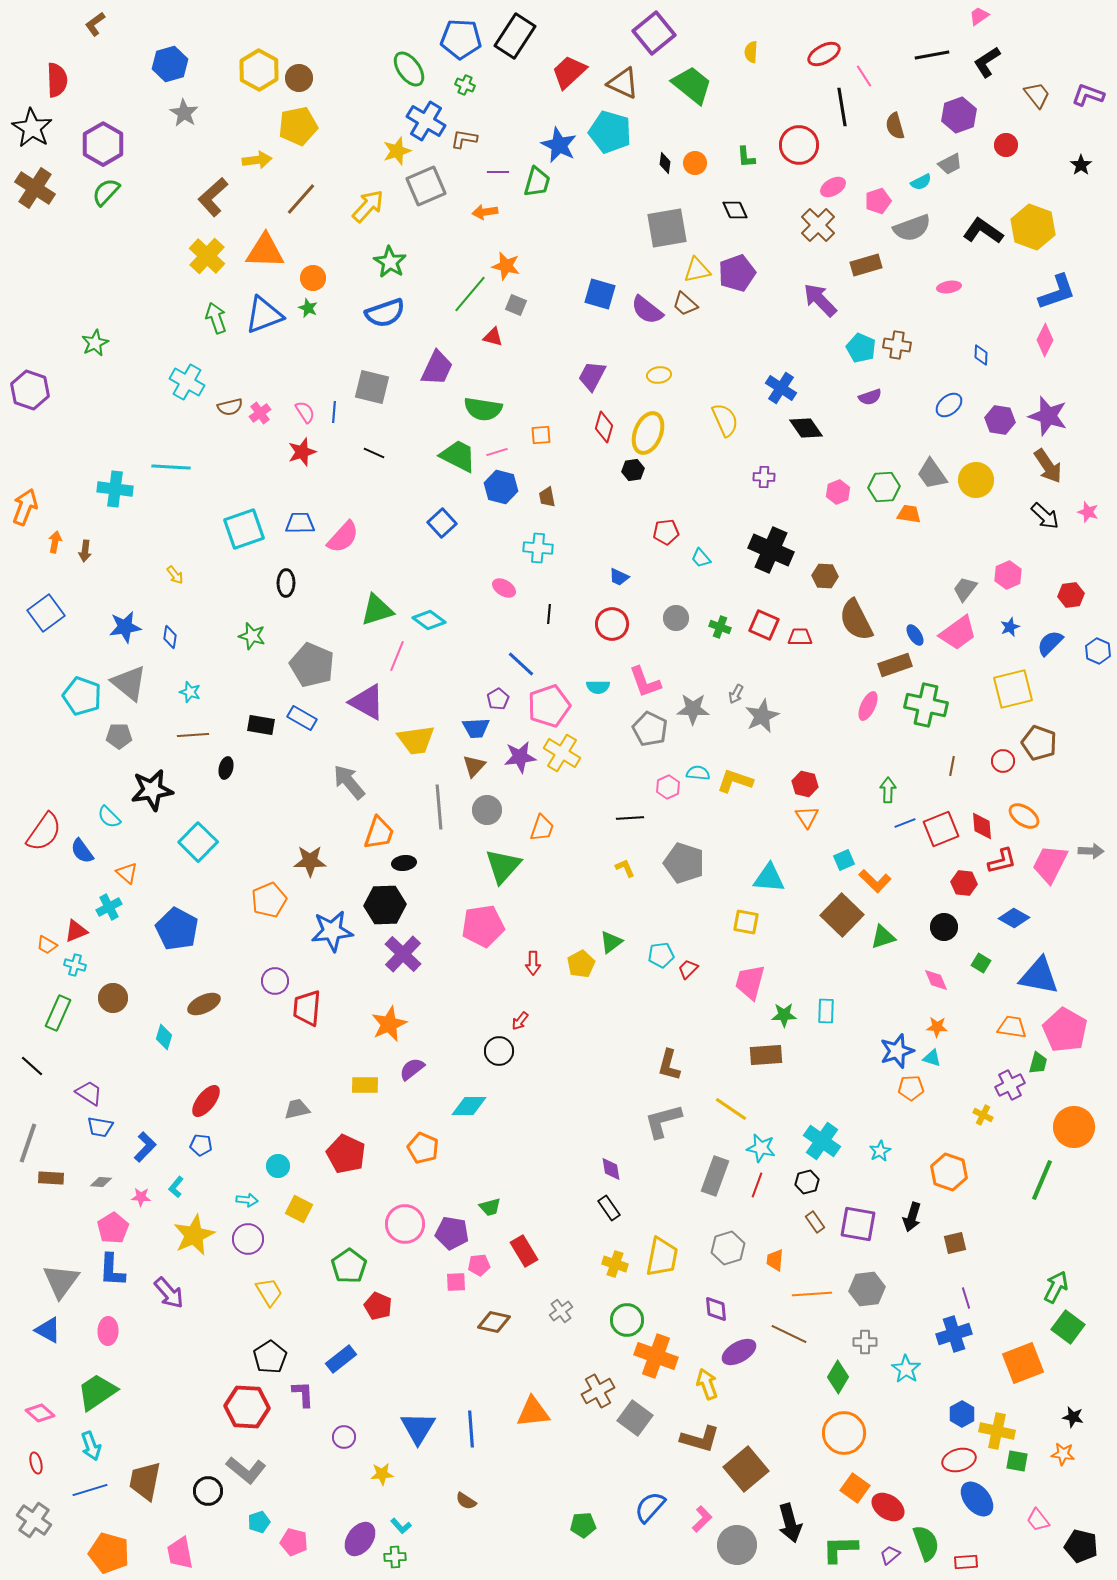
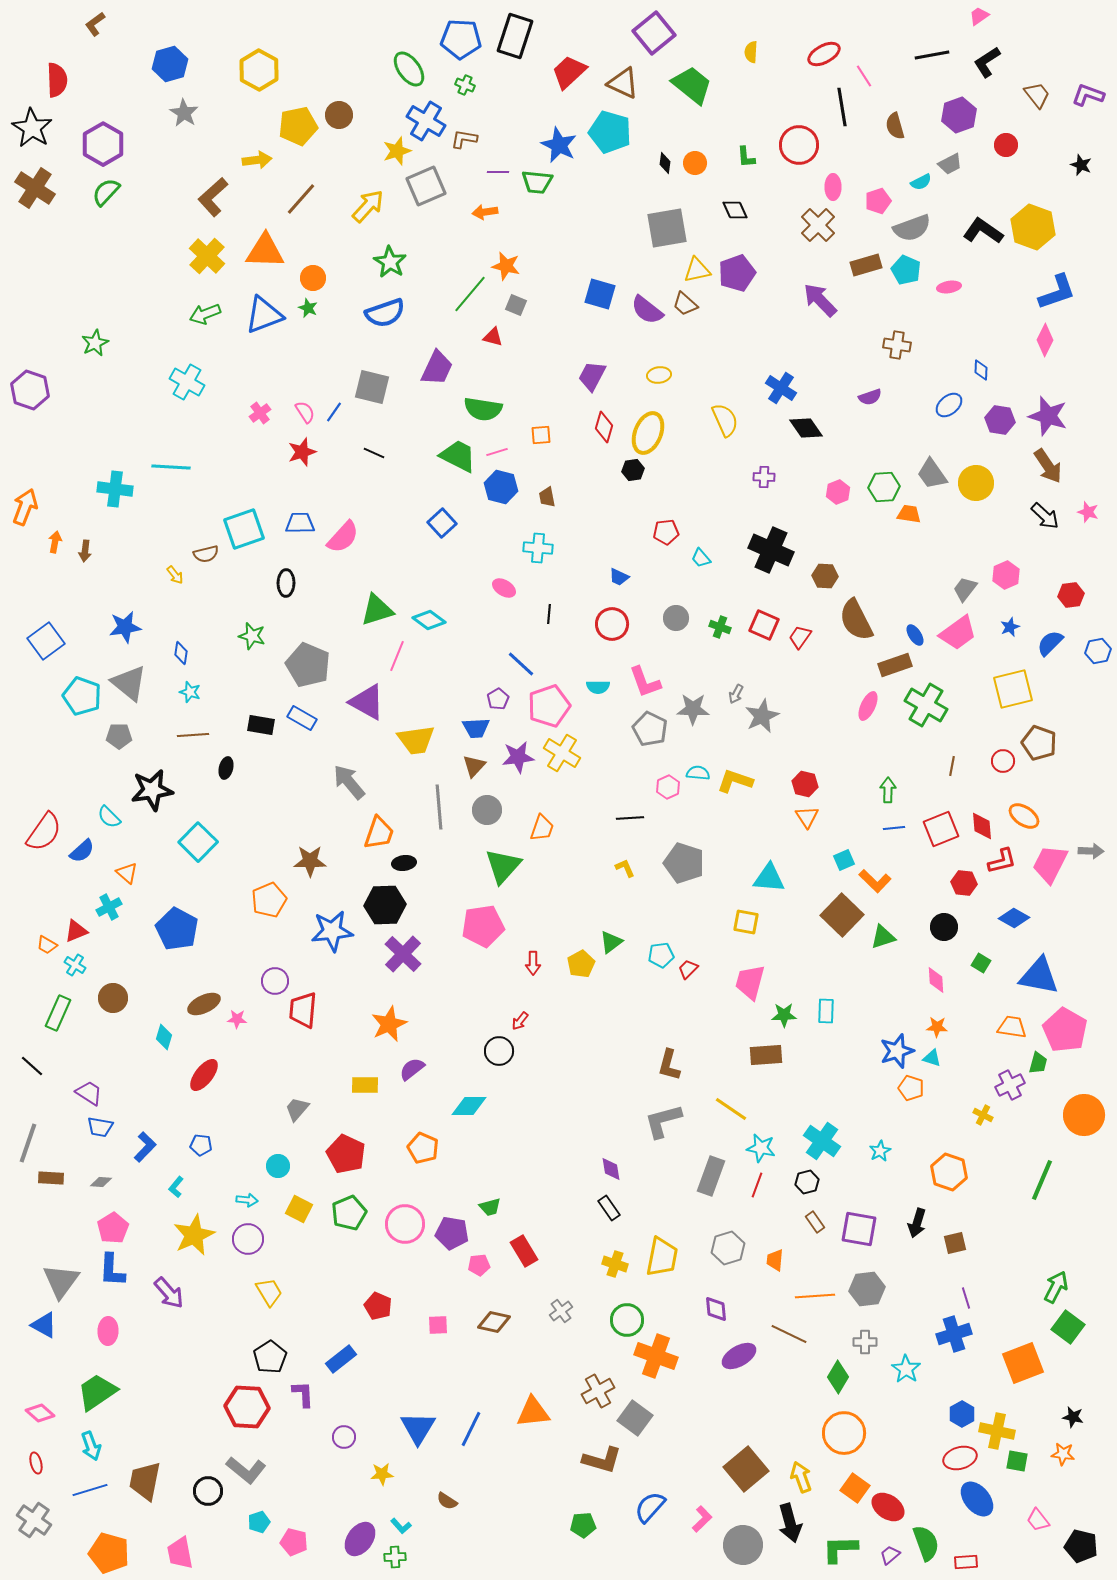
black rectangle at (515, 36): rotated 15 degrees counterclockwise
brown circle at (299, 78): moved 40 px right, 37 px down
black star at (1081, 165): rotated 15 degrees counterclockwise
green trapezoid at (537, 182): rotated 80 degrees clockwise
pink ellipse at (833, 187): rotated 60 degrees counterclockwise
green arrow at (216, 318): moved 11 px left, 4 px up; rotated 92 degrees counterclockwise
cyan pentagon at (861, 348): moved 45 px right, 78 px up
blue diamond at (981, 355): moved 15 px down
brown semicircle at (230, 407): moved 24 px left, 147 px down
blue line at (334, 412): rotated 30 degrees clockwise
yellow circle at (976, 480): moved 3 px down
pink hexagon at (1008, 575): moved 2 px left
blue square at (46, 613): moved 28 px down
blue diamond at (170, 637): moved 11 px right, 16 px down
red trapezoid at (800, 637): rotated 55 degrees counterclockwise
blue hexagon at (1098, 651): rotated 25 degrees clockwise
gray pentagon at (312, 665): moved 4 px left
green cross at (926, 705): rotated 18 degrees clockwise
purple star at (520, 757): moved 2 px left
blue line at (905, 823): moved 11 px left, 5 px down; rotated 15 degrees clockwise
blue semicircle at (82, 851): rotated 96 degrees counterclockwise
cyan cross at (75, 965): rotated 15 degrees clockwise
pink diamond at (936, 980): rotated 20 degrees clockwise
red trapezoid at (307, 1008): moved 4 px left, 2 px down
orange pentagon at (911, 1088): rotated 20 degrees clockwise
red ellipse at (206, 1101): moved 2 px left, 26 px up
gray trapezoid at (297, 1109): rotated 36 degrees counterclockwise
orange circle at (1074, 1127): moved 10 px right, 12 px up
gray rectangle at (715, 1176): moved 4 px left
pink star at (141, 1197): moved 96 px right, 178 px up
black arrow at (912, 1217): moved 5 px right, 6 px down
purple square at (858, 1224): moved 1 px right, 5 px down
green pentagon at (349, 1266): moved 53 px up; rotated 12 degrees clockwise
pink square at (456, 1282): moved 18 px left, 43 px down
orange line at (812, 1294): moved 3 px right, 2 px down
blue triangle at (48, 1330): moved 4 px left, 5 px up
purple ellipse at (739, 1352): moved 4 px down
yellow arrow at (707, 1384): moved 94 px right, 93 px down
blue line at (471, 1429): rotated 30 degrees clockwise
brown L-shape at (700, 1439): moved 98 px left, 21 px down
red ellipse at (959, 1460): moved 1 px right, 2 px up
brown semicircle at (466, 1501): moved 19 px left
gray circle at (737, 1545): moved 6 px right
